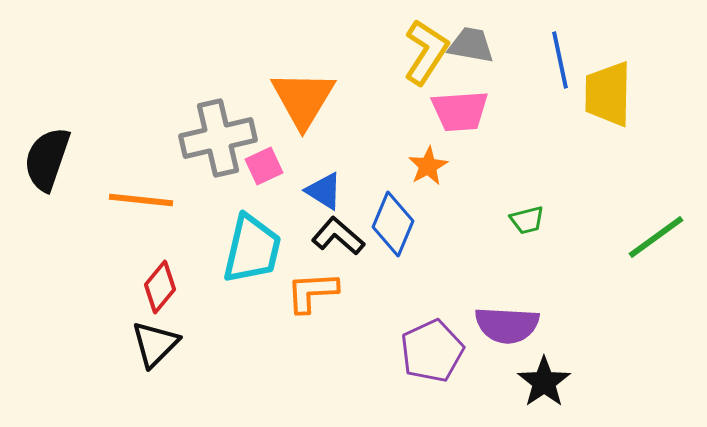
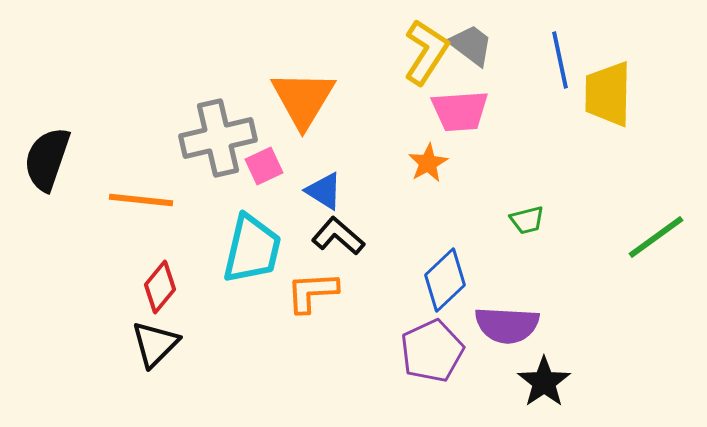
gray trapezoid: rotated 27 degrees clockwise
orange star: moved 3 px up
blue diamond: moved 52 px right, 56 px down; rotated 24 degrees clockwise
